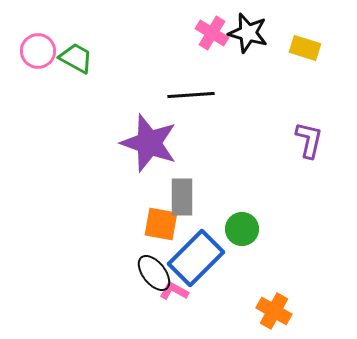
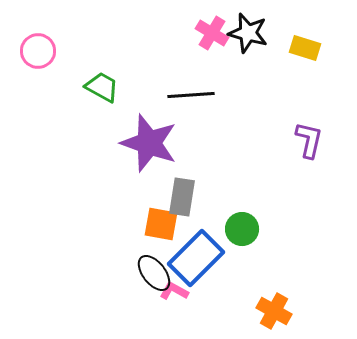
green trapezoid: moved 26 px right, 29 px down
gray rectangle: rotated 9 degrees clockwise
